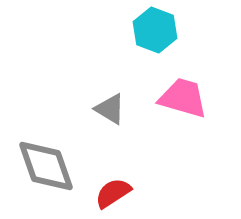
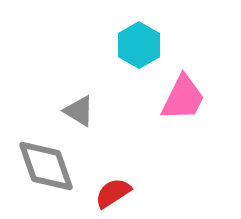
cyan hexagon: moved 16 px left, 15 px down; rotated 9 degrees clockwise
pink trapezoid: rotated 100 degrees clockwise
gray triangle: moved 31 px left, 2 px down
